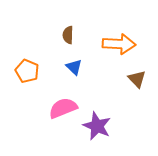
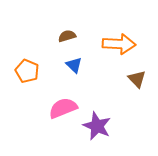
brown semicircle: moved 1 px left, 1 px down; rotated 72 degrees clockwise
blue triangle: moved 2 px up
